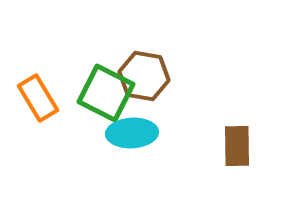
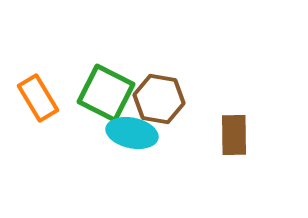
brown hexagon: moved 15 px right, 23 px down
cyan ellipse: rotated 15 degrees clockwise
brown rectangle: moved 3 px left, 11 px up
